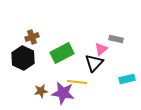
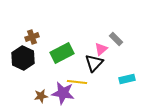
gray rectangle: rotated 32 degrees clockwise
brown star: moved 5 px down
